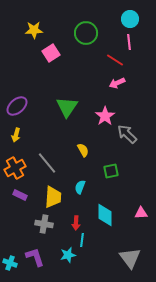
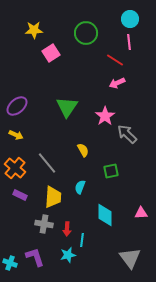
yellow arrow: rotated 80 degrees counterclockwise
orange cross: rotated 20 degrees counterclockwise
red arrow: moved 9 px left, 6 px down
